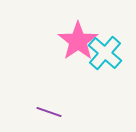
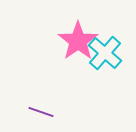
purple line: moved 8 px left
